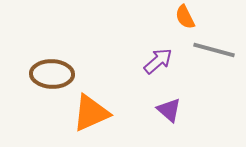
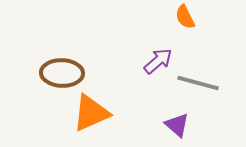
gray line: moved 16 px left, 33 px down
brown ellipse: moved 10 px right, 1 px up
purple triangle: moved 8 px right, 15 px down
